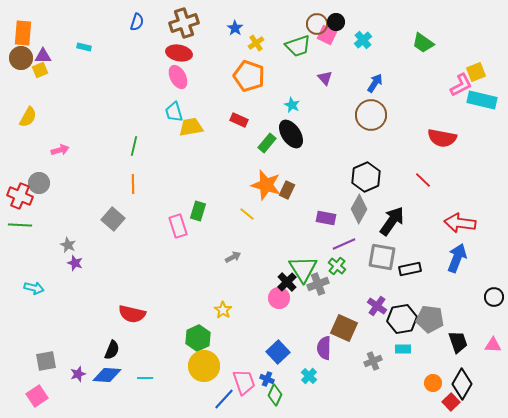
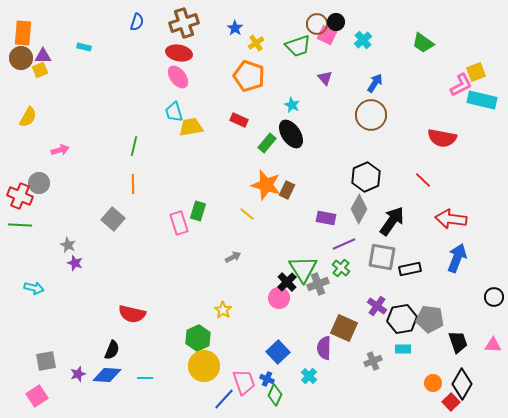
pink ellipse at (178, 77): rotated 10 degrees counterclockwise
red arrow at (460, 223): moved 9 px left, 4 px up
pink rectangle at (178, 226): moved 1 px right, 3 px up
green cross at (337, 266): moved 4 px right, 2 px down
